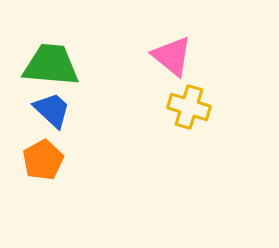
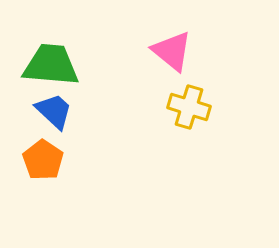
pink triangle: moved 5 px up
blue trapezoid: moved 2 px right, 1 px down
orange pentagon: rotated 9 degrees counterclockwise
